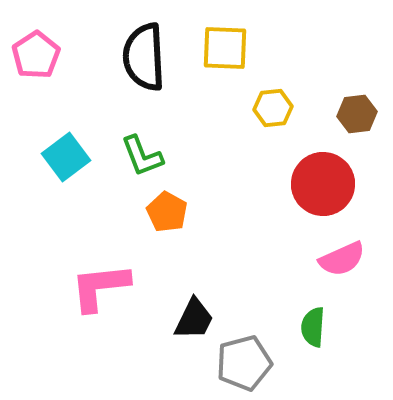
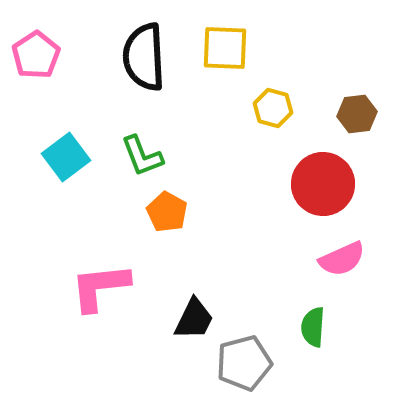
yellow hexagon: rotated 21 degrees clockwise
